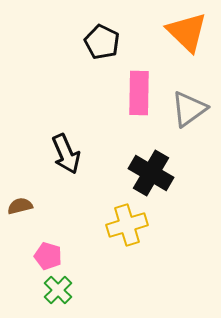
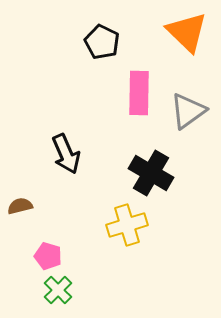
gray triangle: moved 1 px left, 2 px down
